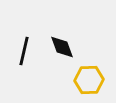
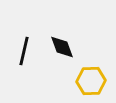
yellow hexagon: moved 2 px right, 1 px down
